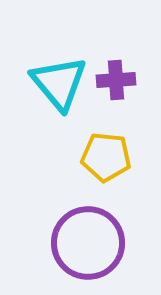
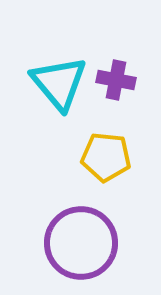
purple cross: rotated 15 degrees clockwise
purple circle: moved 7 px left
